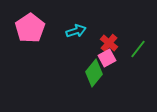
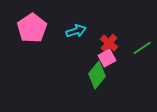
pink pentagon: moved 2 px right
green line: moved 4 px right, 1 px up; rotated 18 degrees clockwise
green diamond: moved 3 px right, 2 px down
